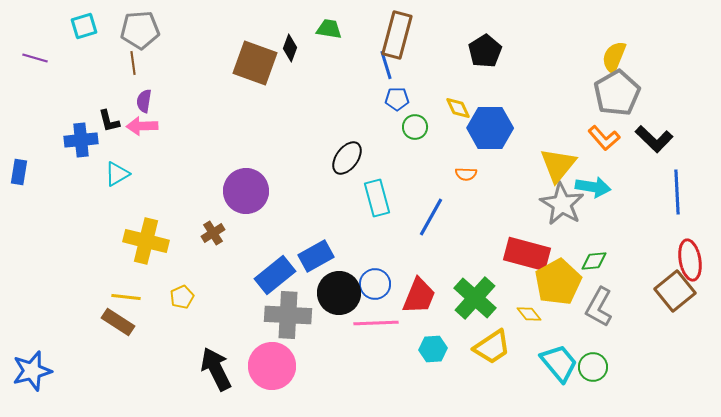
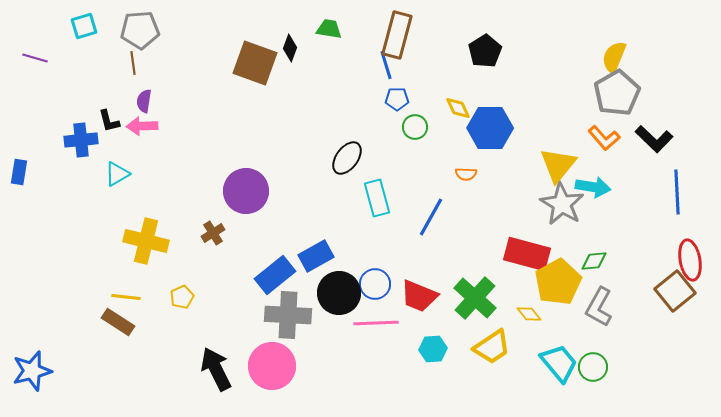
red trapezoid at (419, 296): rotated 90 degrees clockwise
